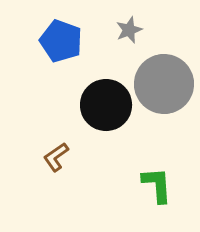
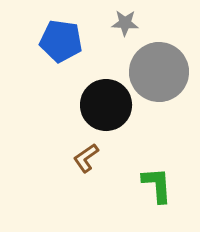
gray star: moved 4 px left, 7 px up; rotated 24 degrees clockwise
blue pentagon: rotated 12 degrees counterclockwise
gray circle: moved 5 px left, 12 px up
brown L-shape: moved 30 px right, 1 px down
